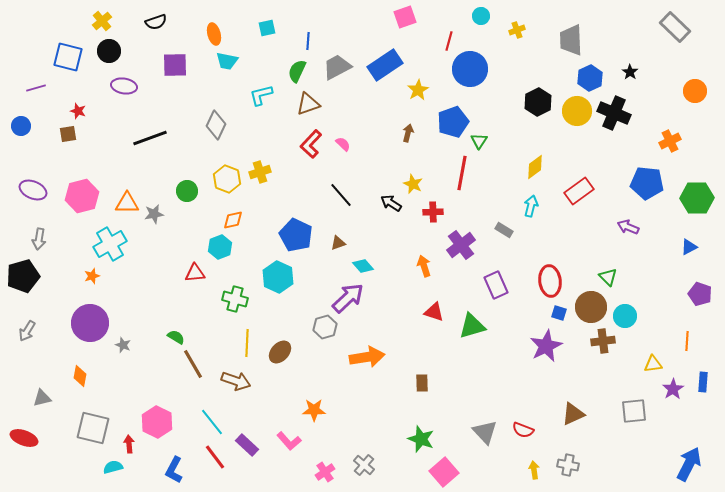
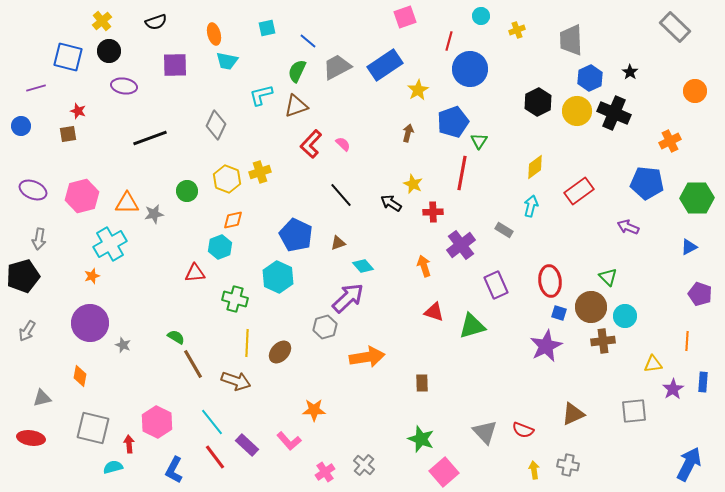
blue line at (308, 41): rotated 54 degrees counterclockwise
brown triangle at (308, 104): moved 12 px left, 2 px down
red ellipse at (24, 438): moved 7 px right; rotated 12 degrees counterclockwise
